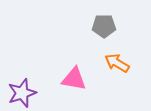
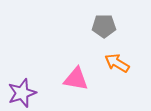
pink triangle: moved 2 px right
